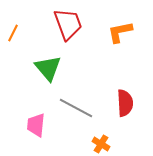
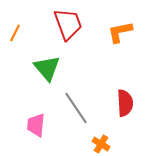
orange line: moved 2 px right
green triangle: moved 1 px left
gray line: rotated 28 degrees clockwise
